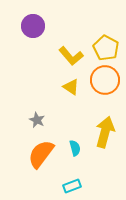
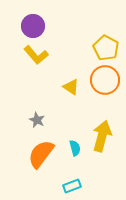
yellow L-shape: moved 35 px left, 1 px up
yellow arrow: moved 3 px left, 4 px down
